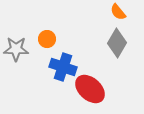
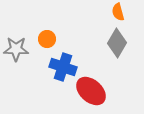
orange semicircle: rotated 24 degrees clockwise
red ellipse: moved 1 px right, 2 px down
